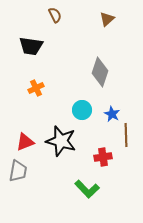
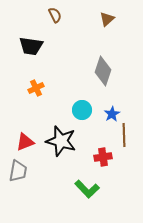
gray diamond: moved 3 px right, 1 px up
blue star: rotated 14 degrees clockwise
brown line: moved 2 px left
